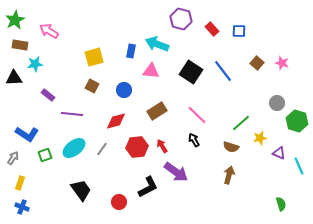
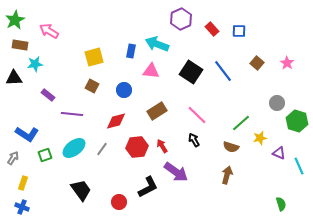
purple hexagon at (181, 19): rotated 20 degrees clockwise
pink star at (282, 63): moved 5 px right; rotated 16 degrees clockwise
brown arrow at (229, 175): moved 2 px left
yellow rectangle at (20, 183): moved 3 px right
